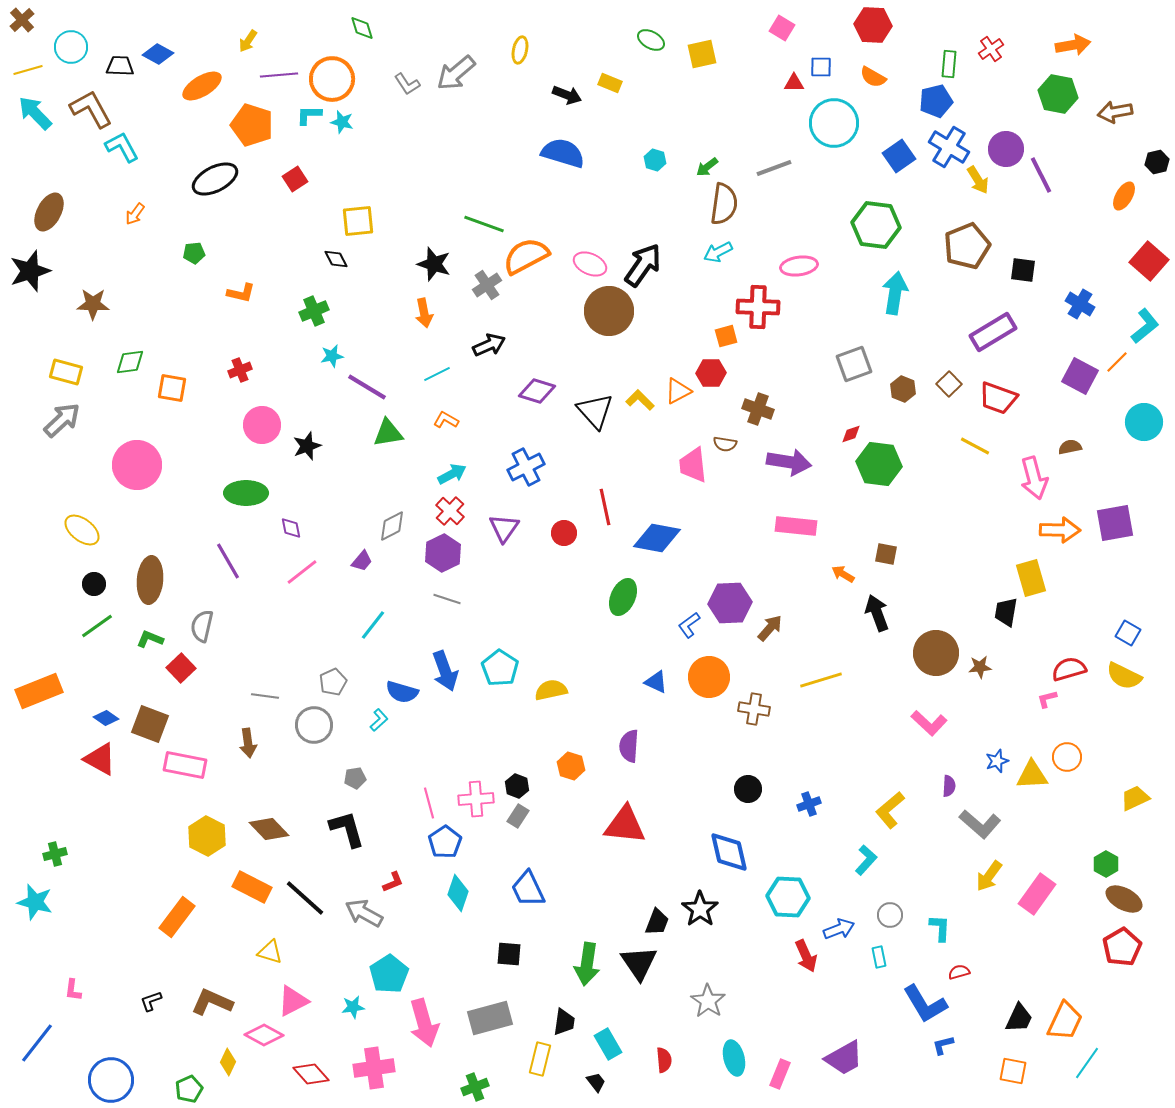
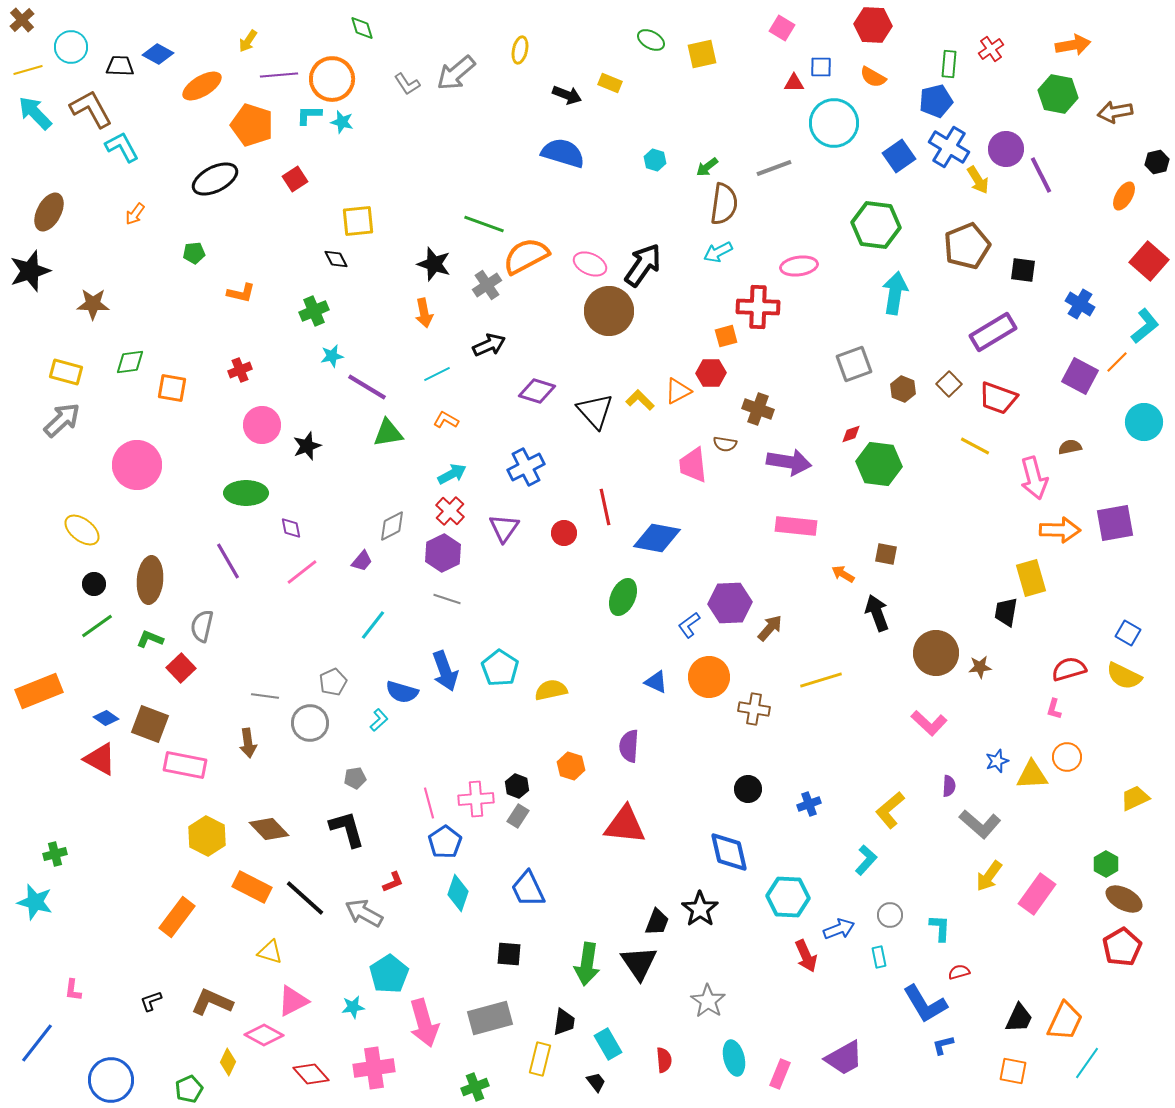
pink L-shape at (1047, 699): moved 7 px right, 10 px down; rotated 60 degrees counterclockwise
gray circle at (314, 725): moved 4 px left, 2 px up
